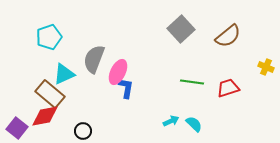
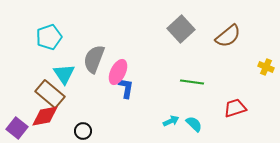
cyan triangle: rotated 40 degrees counterclockwise
red trapezoid: moved 7 px right, 20 px down
